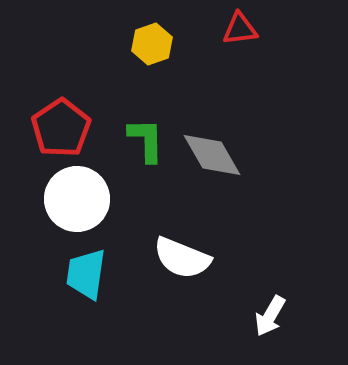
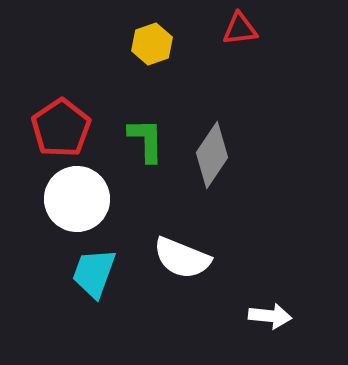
gray diamond: rotated 64 degrees clockwise
cyan trapezoid: moved 8 px right, 1 px up; rotated 12 degrees clockwise
white arrow: rotated 114 degrees counterclockwise
